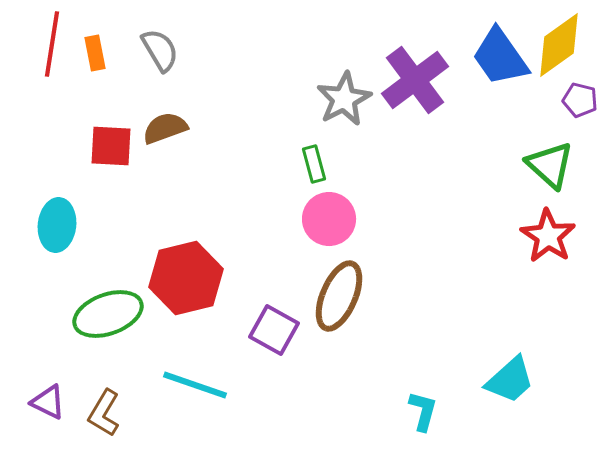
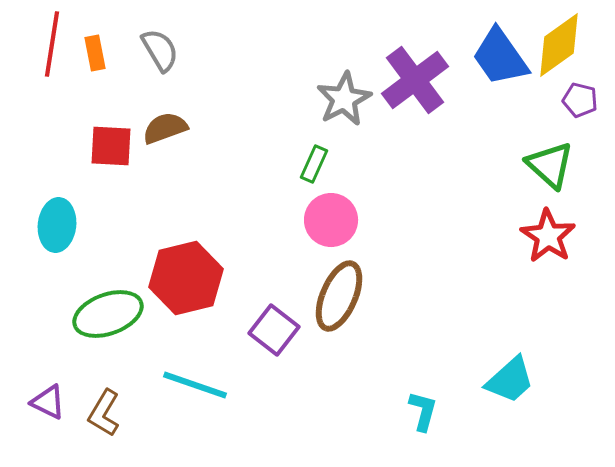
green rectangle: rotated 39 degrees clockwise
pink circle: moved 2 px right, 1 px down
purple square: rotated 9 degrees clockwise
